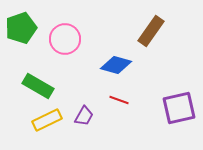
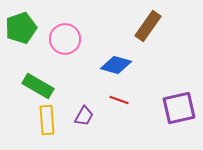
brown rectangle: moved 3 px left, 5 px up
yellow rectangle: rotated 68 degrees counterclockwise
